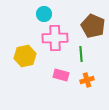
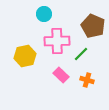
pink cross: moved 2 px right, 3 px down
green line: rotated 49 degrees clockwise
pink rectangle: rotated 28 degrees clockwise
orange cross: rotated 32 degrees clockwise
